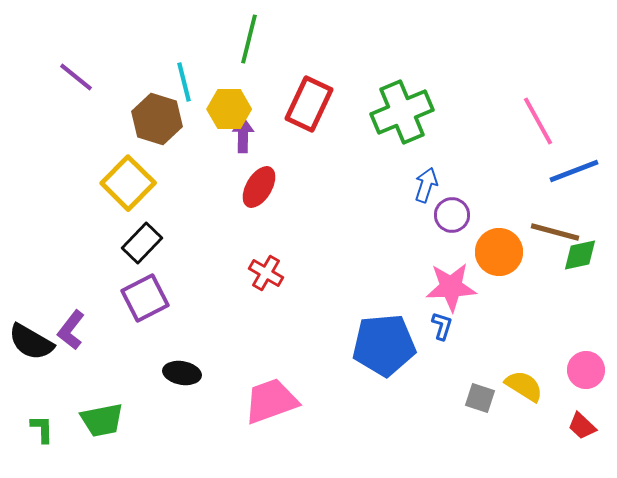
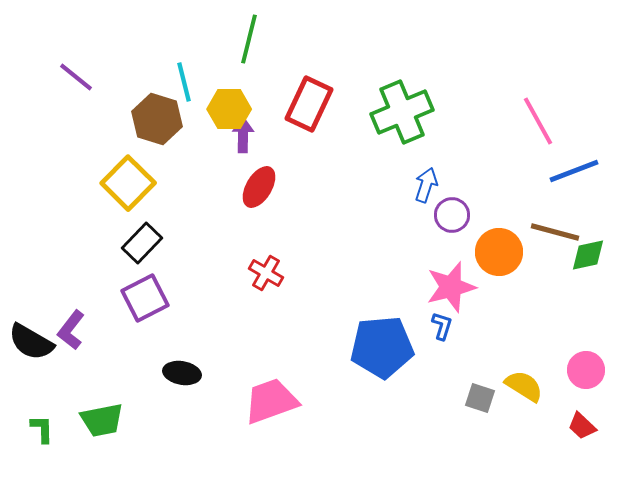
green diamond: moved 8 px right
pink star: rotated 12 degrees counterclockwise
blue pentagon: moved 2 px left, 2 px down
